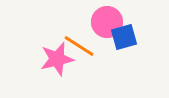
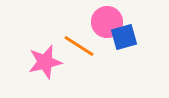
pink star: moved 12 px left, 3 px down
